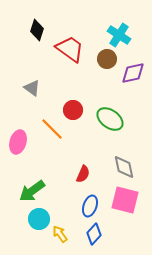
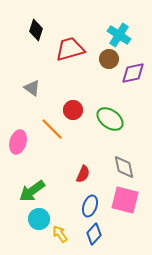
black diamond: moved 1 px left
red trapezoid: rotated 52 degrees counterclockwise
brown circle: moved 2 px right
